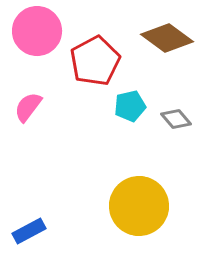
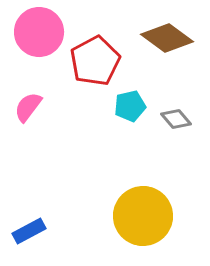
pink circle: moved 2 px right, 1 px down
yellow circle: moved 4 px right, 10 px down
